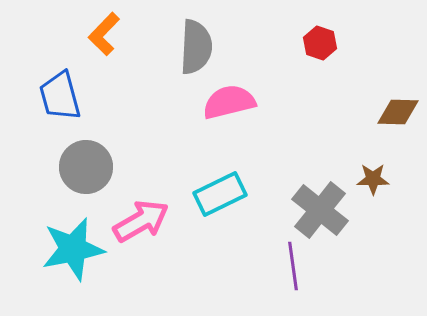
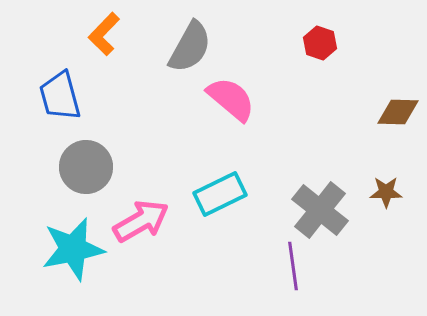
gray semicircle: moved 6 px left; rotated 26 degrees clockwise
pink semicircle: moved 2 px right, 3 px up; rotated 54 degrees clockwise
brown star: moved 13 px right, 13 px down
